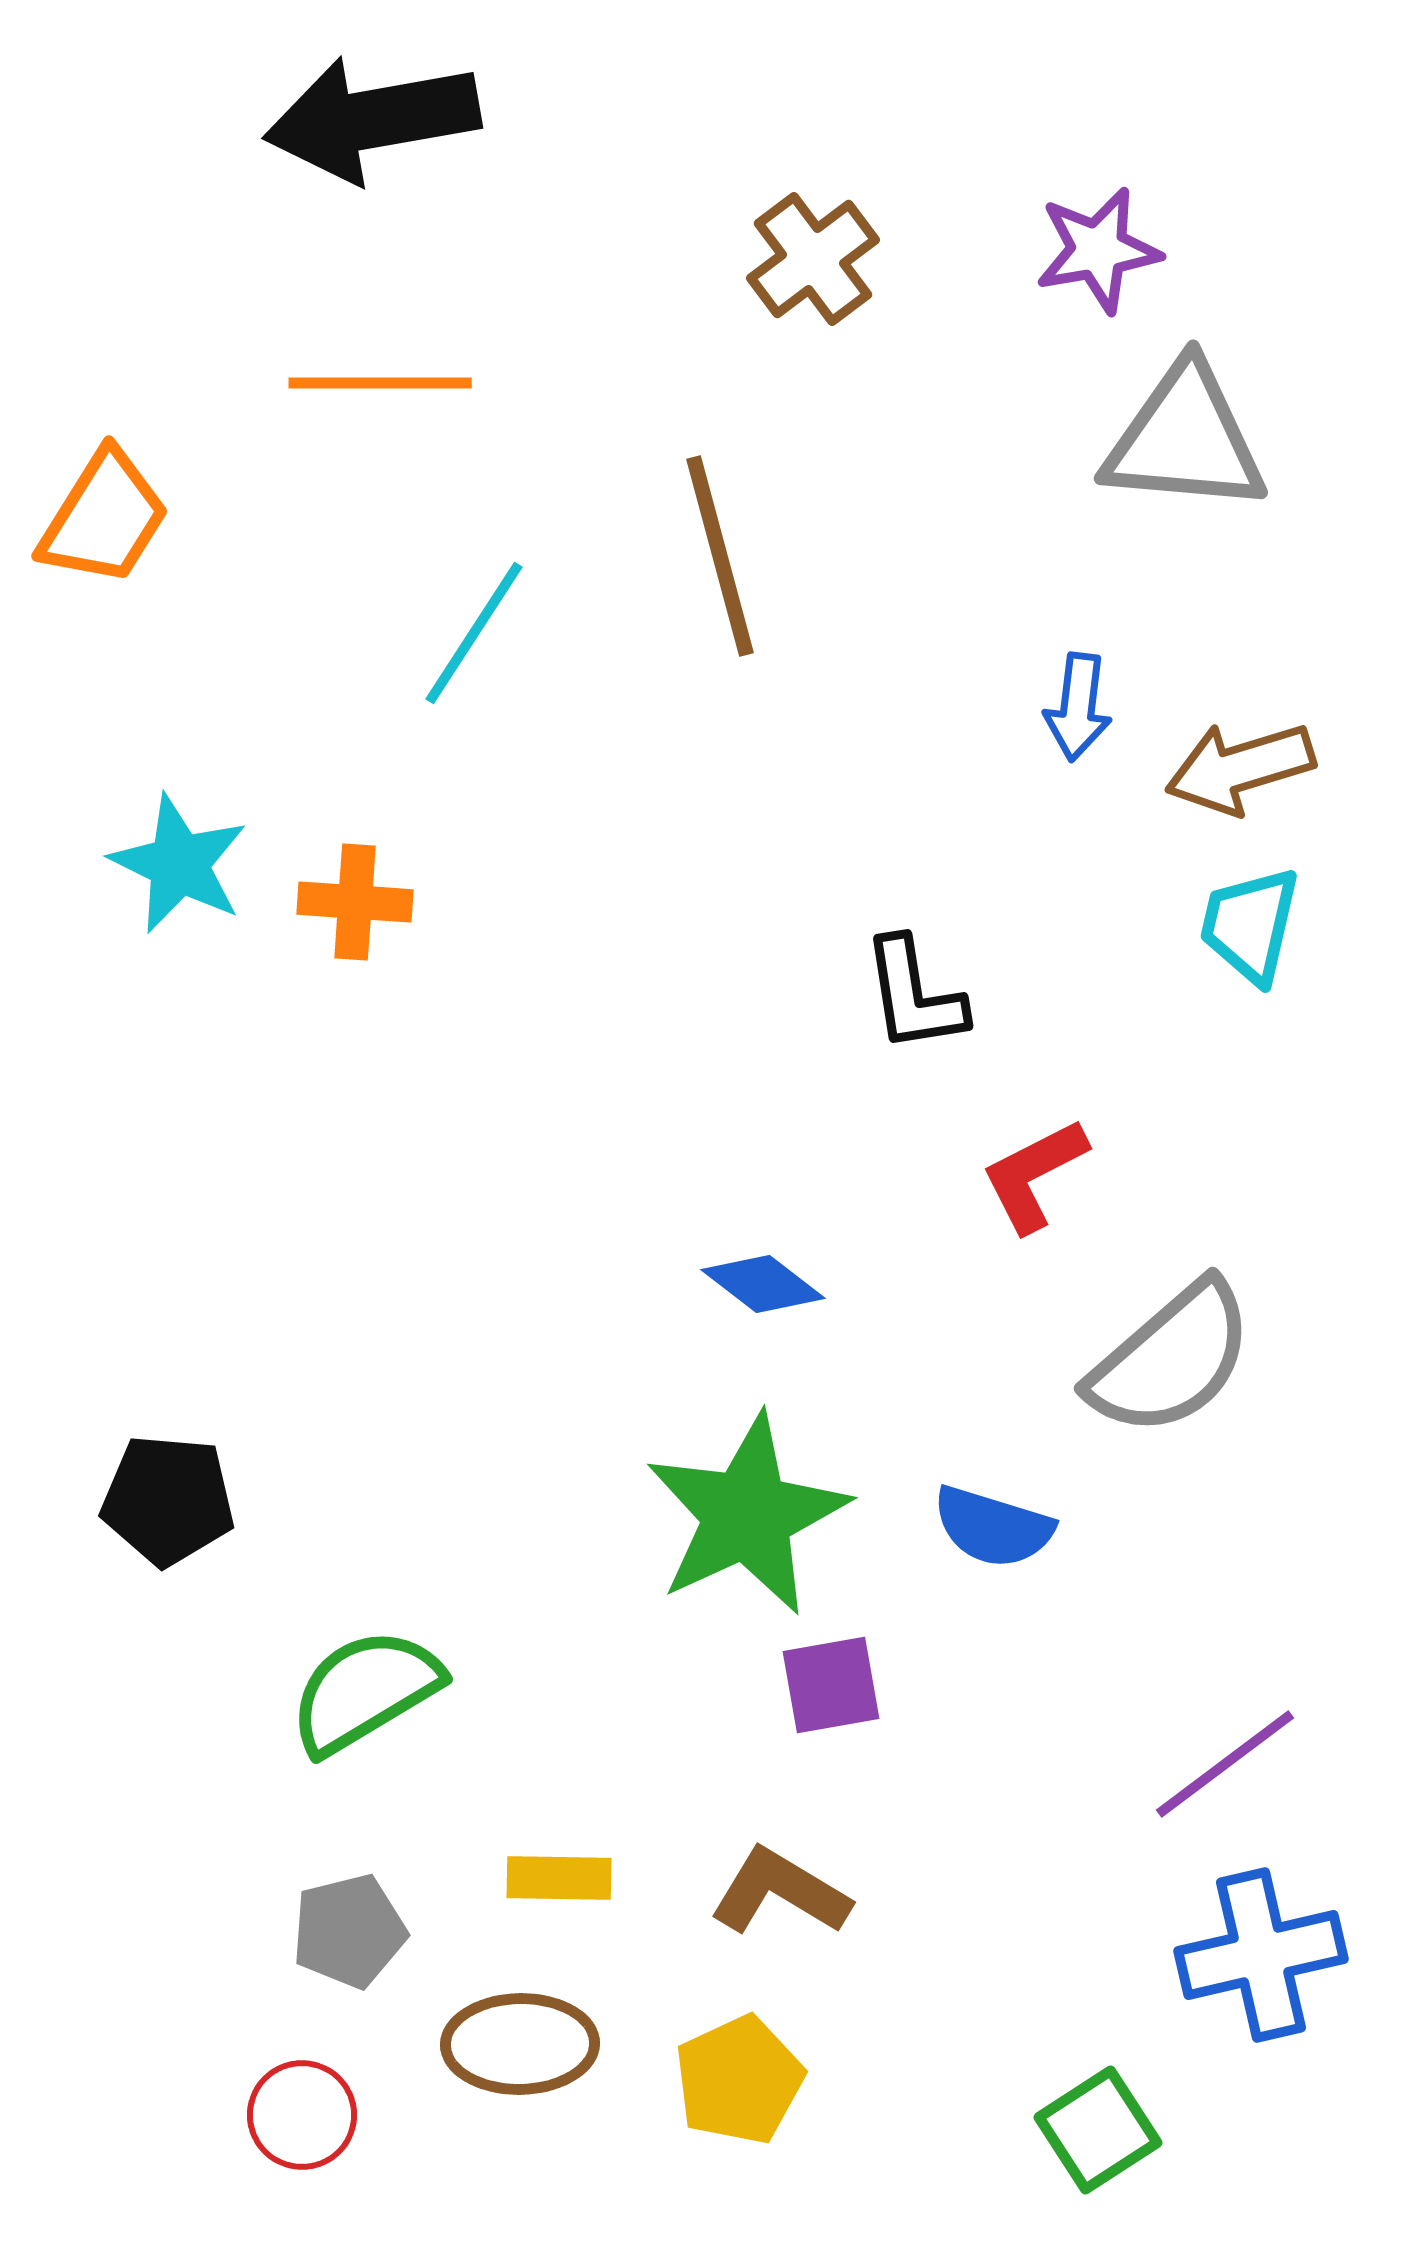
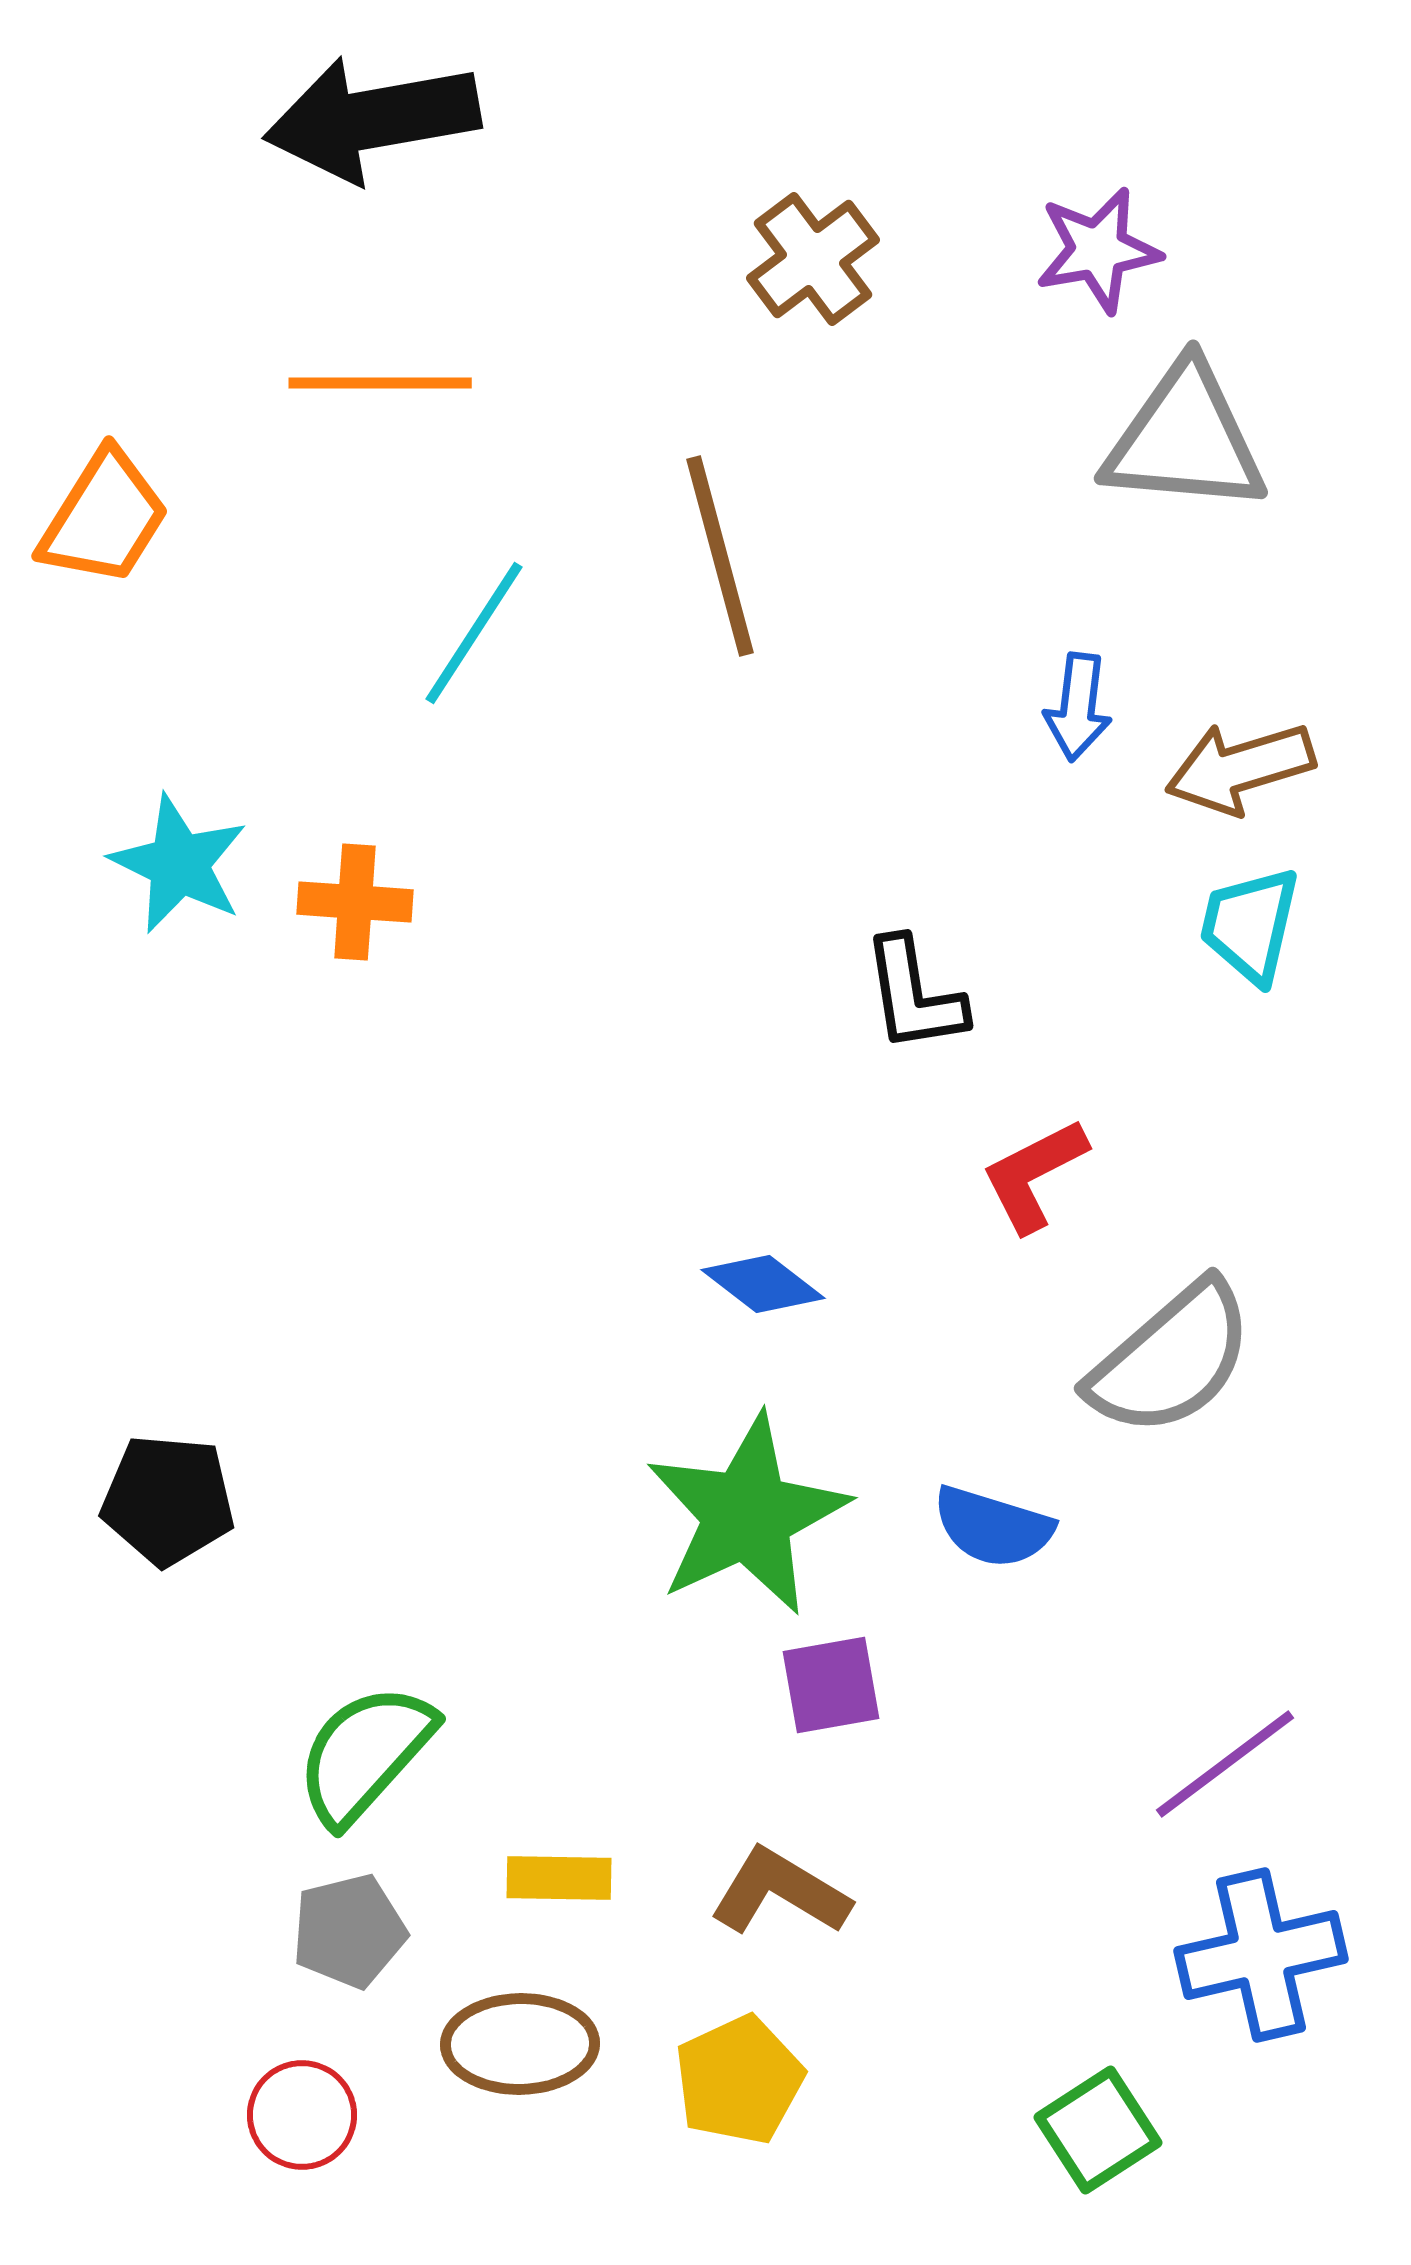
green semicircle: moved 63 px down; rotated 17 degrees counterclockwise
